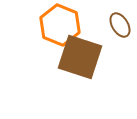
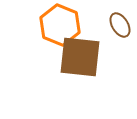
brown square: rotated 12 degrees counterclockwise
